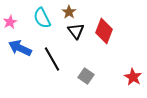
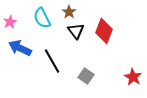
black line: moved 2 px down
